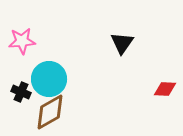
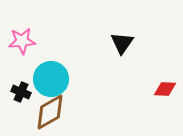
cyan circle: moved 2 px right
